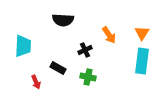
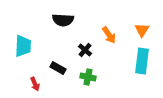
orange triangle: moved 3 px up
black cross: rotated 24 degrees counterclockwise
red arrow: moved 1 px left, 2 px down
